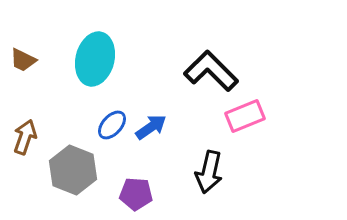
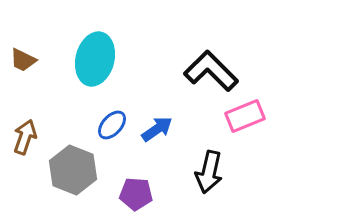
blue arrow: moved 6 px right, 2 px down
